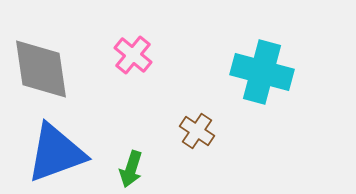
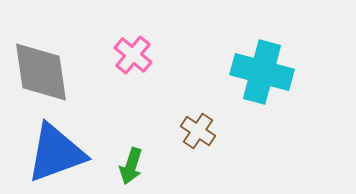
gray diamond: moved 3 px down
brown cross: moved 1 px right
green arrow: moved 3 px up
